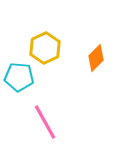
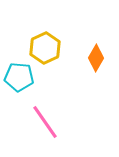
orange diamond: rotated 16 degrees counterclockwise
pink line: rotated 6 degrees counterclockwise
